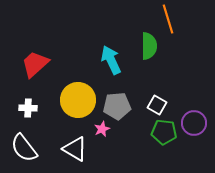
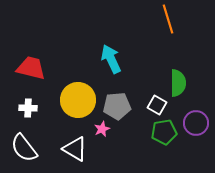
green semicircle: moved 29 px right, 37 px down
cyan arrow: moved 1 px up
red trapezoid: moved 4 px left, 4 px down; rotated 56 degrees clockwise
purple circle: moved 2 px right
green pentagon: rotated 15 degrees counterclockwise
